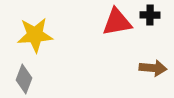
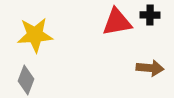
brown arrow: moved 3 px left
gray diamond: moved 2 px right, 1 px down
